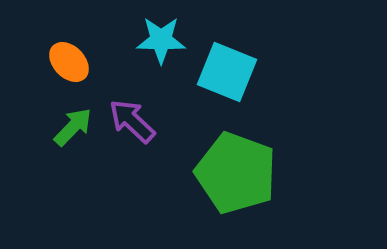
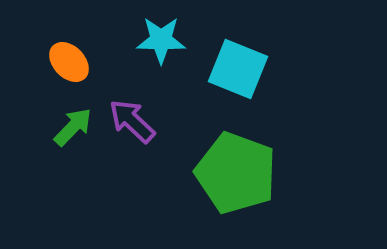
cyan square: moved 11 px right, 3 px up
